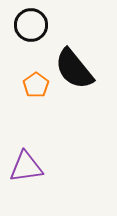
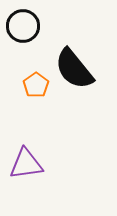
black circle: moved 8 px left, 1 px down
purple triangle: moved 3 px up
